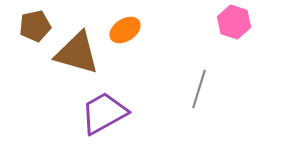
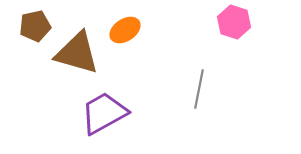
gray line: rotated 6 degrees counterclockwise
